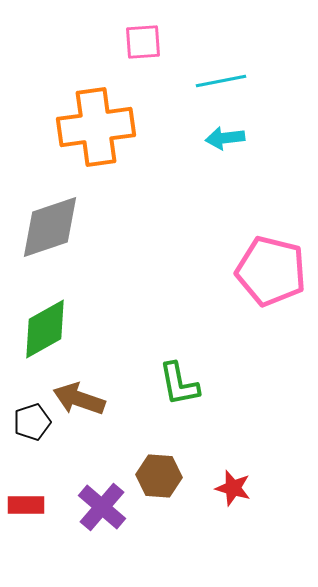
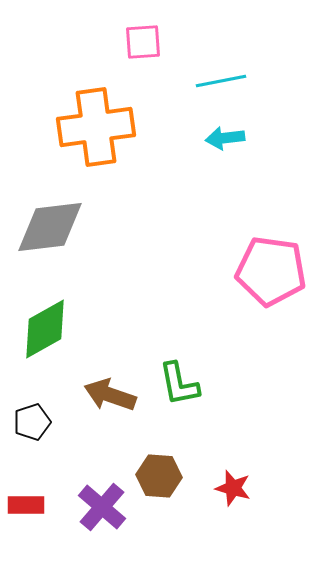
gray diamond: rotated 12 degrees clockwise
pink pentagon: rotated 6 degrees counterclockwise
brown arrow: moved 31 px right, 4 px up
